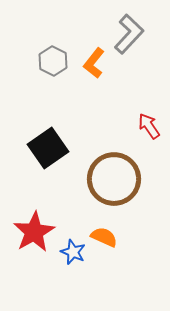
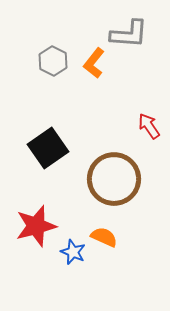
gray L-shape: rotated 51 degrees clockwise
red star: moved 2 px right, 6 px up; rotated 15 degrees clockwise
